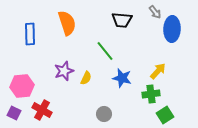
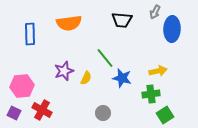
gray arrow: rotated 64 degrees clockwise
orange semicircle: moved 2 px right; rotated 100 degrees clockwise
green line: moved 7 px down
yellow arrow: rotated 36 degrees clockwise
gray circle: moved 1 px left, 1 px up
